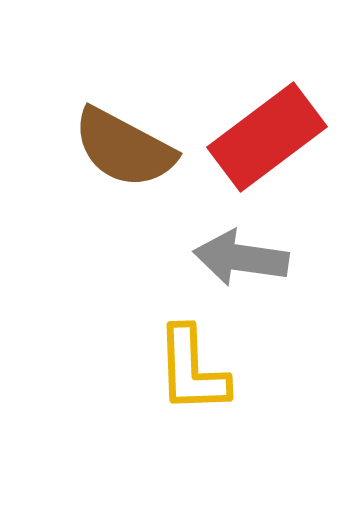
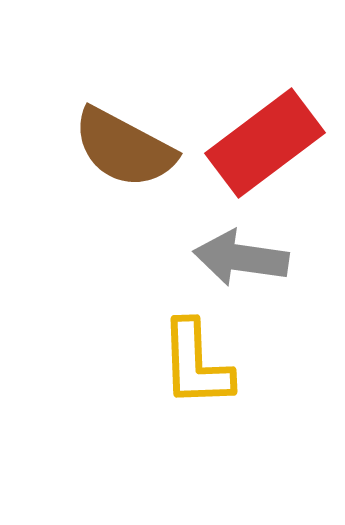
red rectangle: moved 2 px left, 6 px down
yellow L-shape: moved 4 px right, 6 px up
